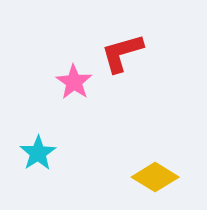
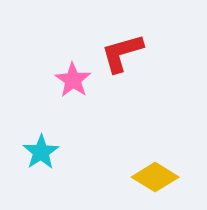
pink star: moved 1 px left, 2 px up
cyan star: moved 3 px right, 1 px up
